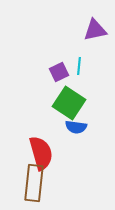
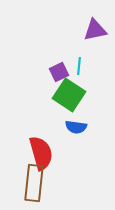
green square: moved 8 px up
